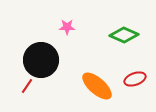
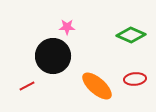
green diamond: moved 7 px right
black circle: moved 12 px right, 4 px up
red ellipse: rotated 15 degrees clockwise
red line: rotated 28 degrees clockwise
